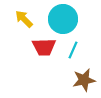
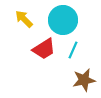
cyan circle: moved 1 px down
red trapezoid: moved 2 px down; rotated 30 degrees counterclockwise
